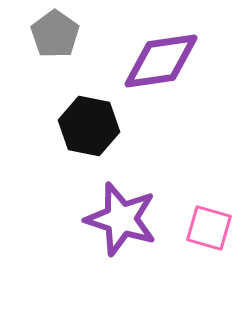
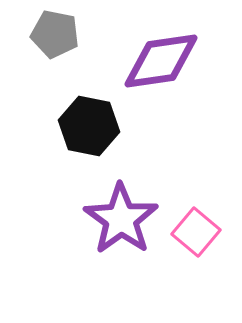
gray pentagon: rotated 24 degrees counterclockwise
purple star: rotated 18 degrees clockwise
pink square: moved 13 px left, 4 px down; rotated 24 degrees clockwise
